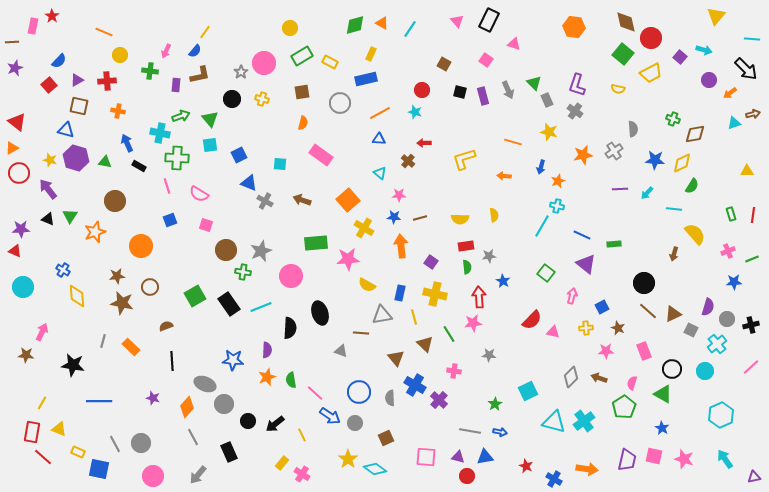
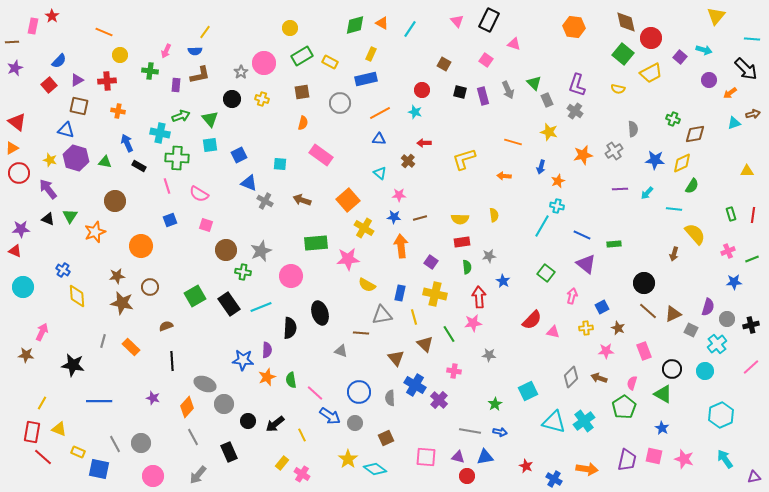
blue semicircle at (195, 51): rotated 48 degrees clockwise
red rectangle at (466, 246): moved 4 px left, 4 px up
blue star at (233, 360): moved 10 px right
